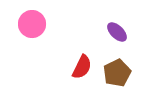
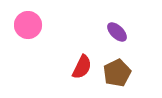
pink circle: moved 4 px left, 1 px down
